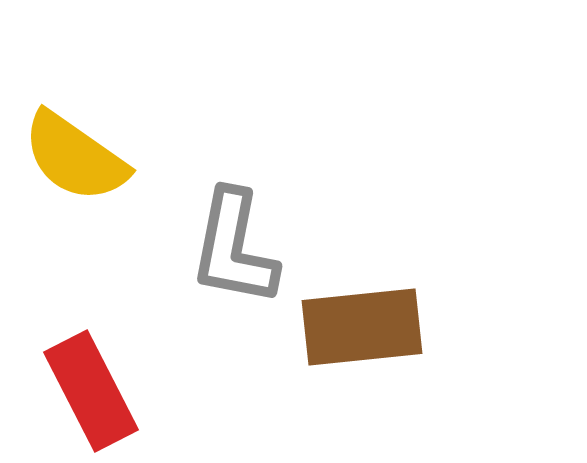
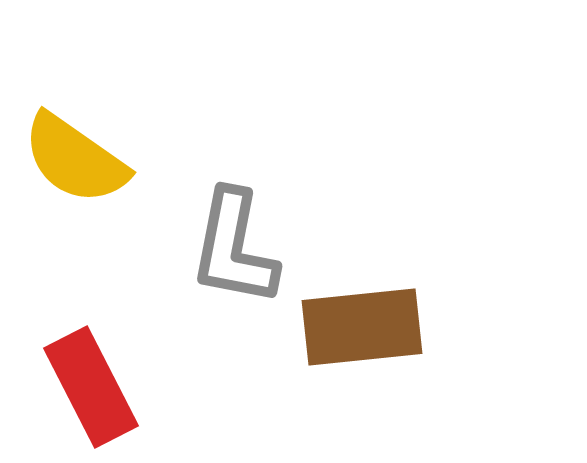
yellow semicircle: moved 2 px down
red rectangle: moved 4 px up
